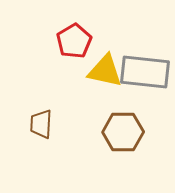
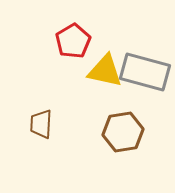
red pentagon: moved 1 px left
gray rectangle: rotated 9 degrees clockwise
brown hexagon: rotated 9 degrees counterclockwise
